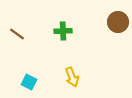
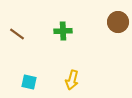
yellow arrow: moved 3 px down; rotated 36 degrees clockwise
cyan square: rotated 14 degrees counterclockwise
